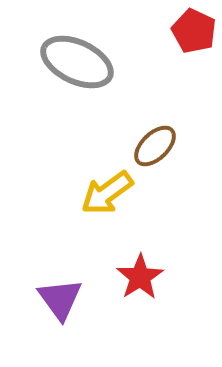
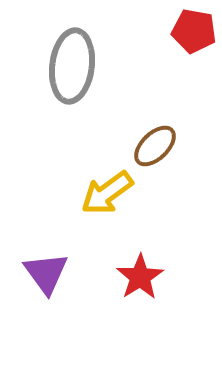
red pentagon: rotated 15 degrees counterclockwise
gray ellipse: moved 5 px left, 4 px down; rotated 72 degrees clockwise
purple triangle: moved 14 px left, 26 px up
